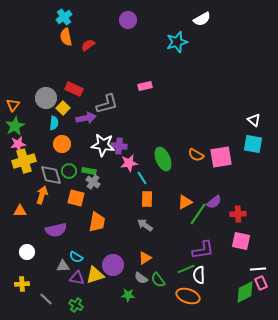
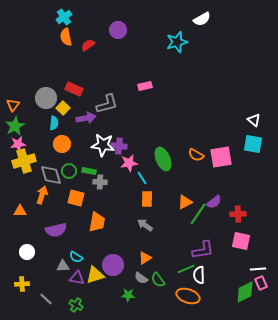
purple circle at (128, 20): moved 10 px left, 10 px down
gray cross at (93, 182): moved 7 px right; rotated 32 degrees counterclockwise
